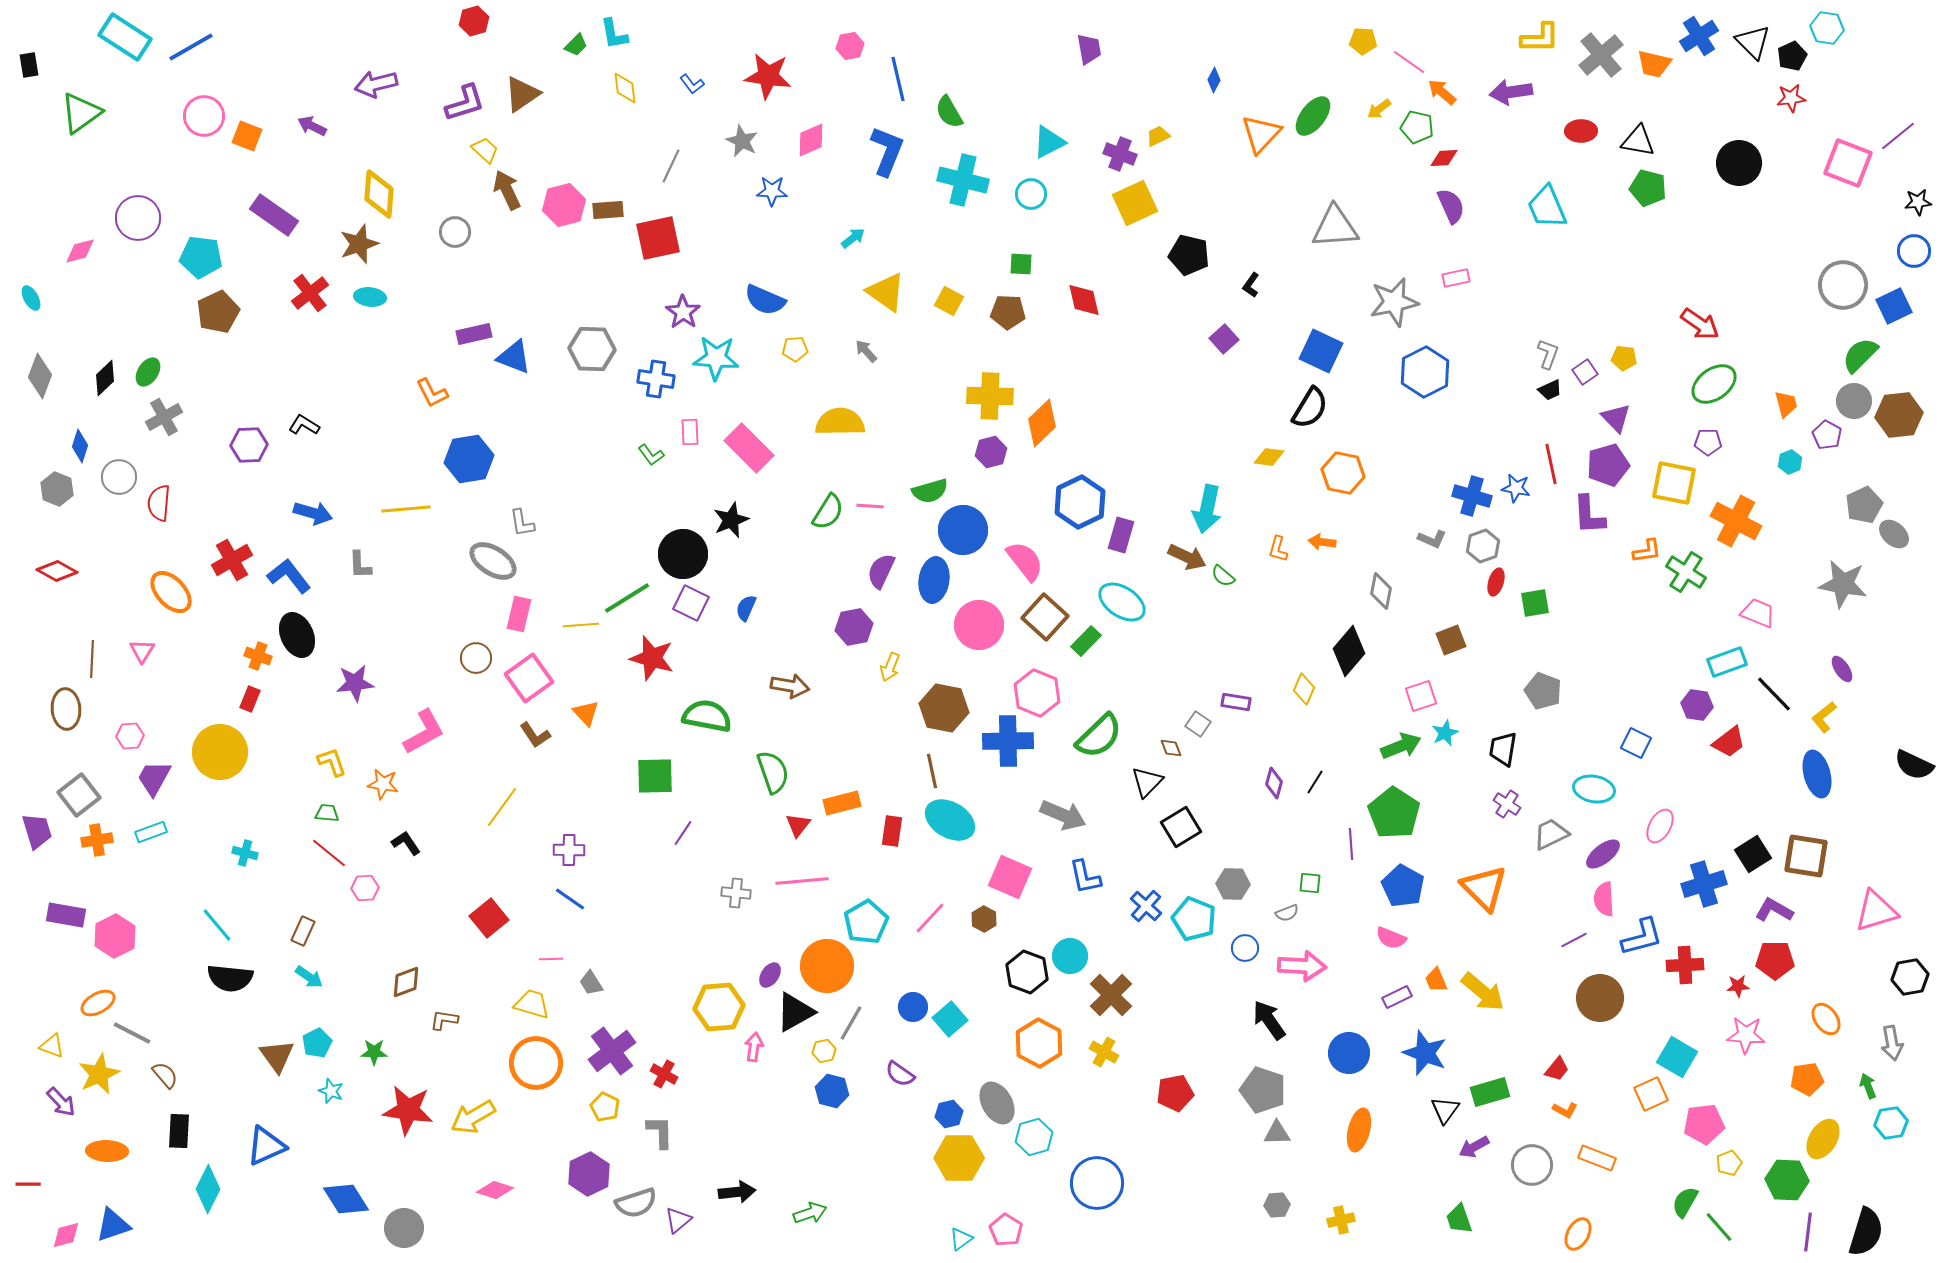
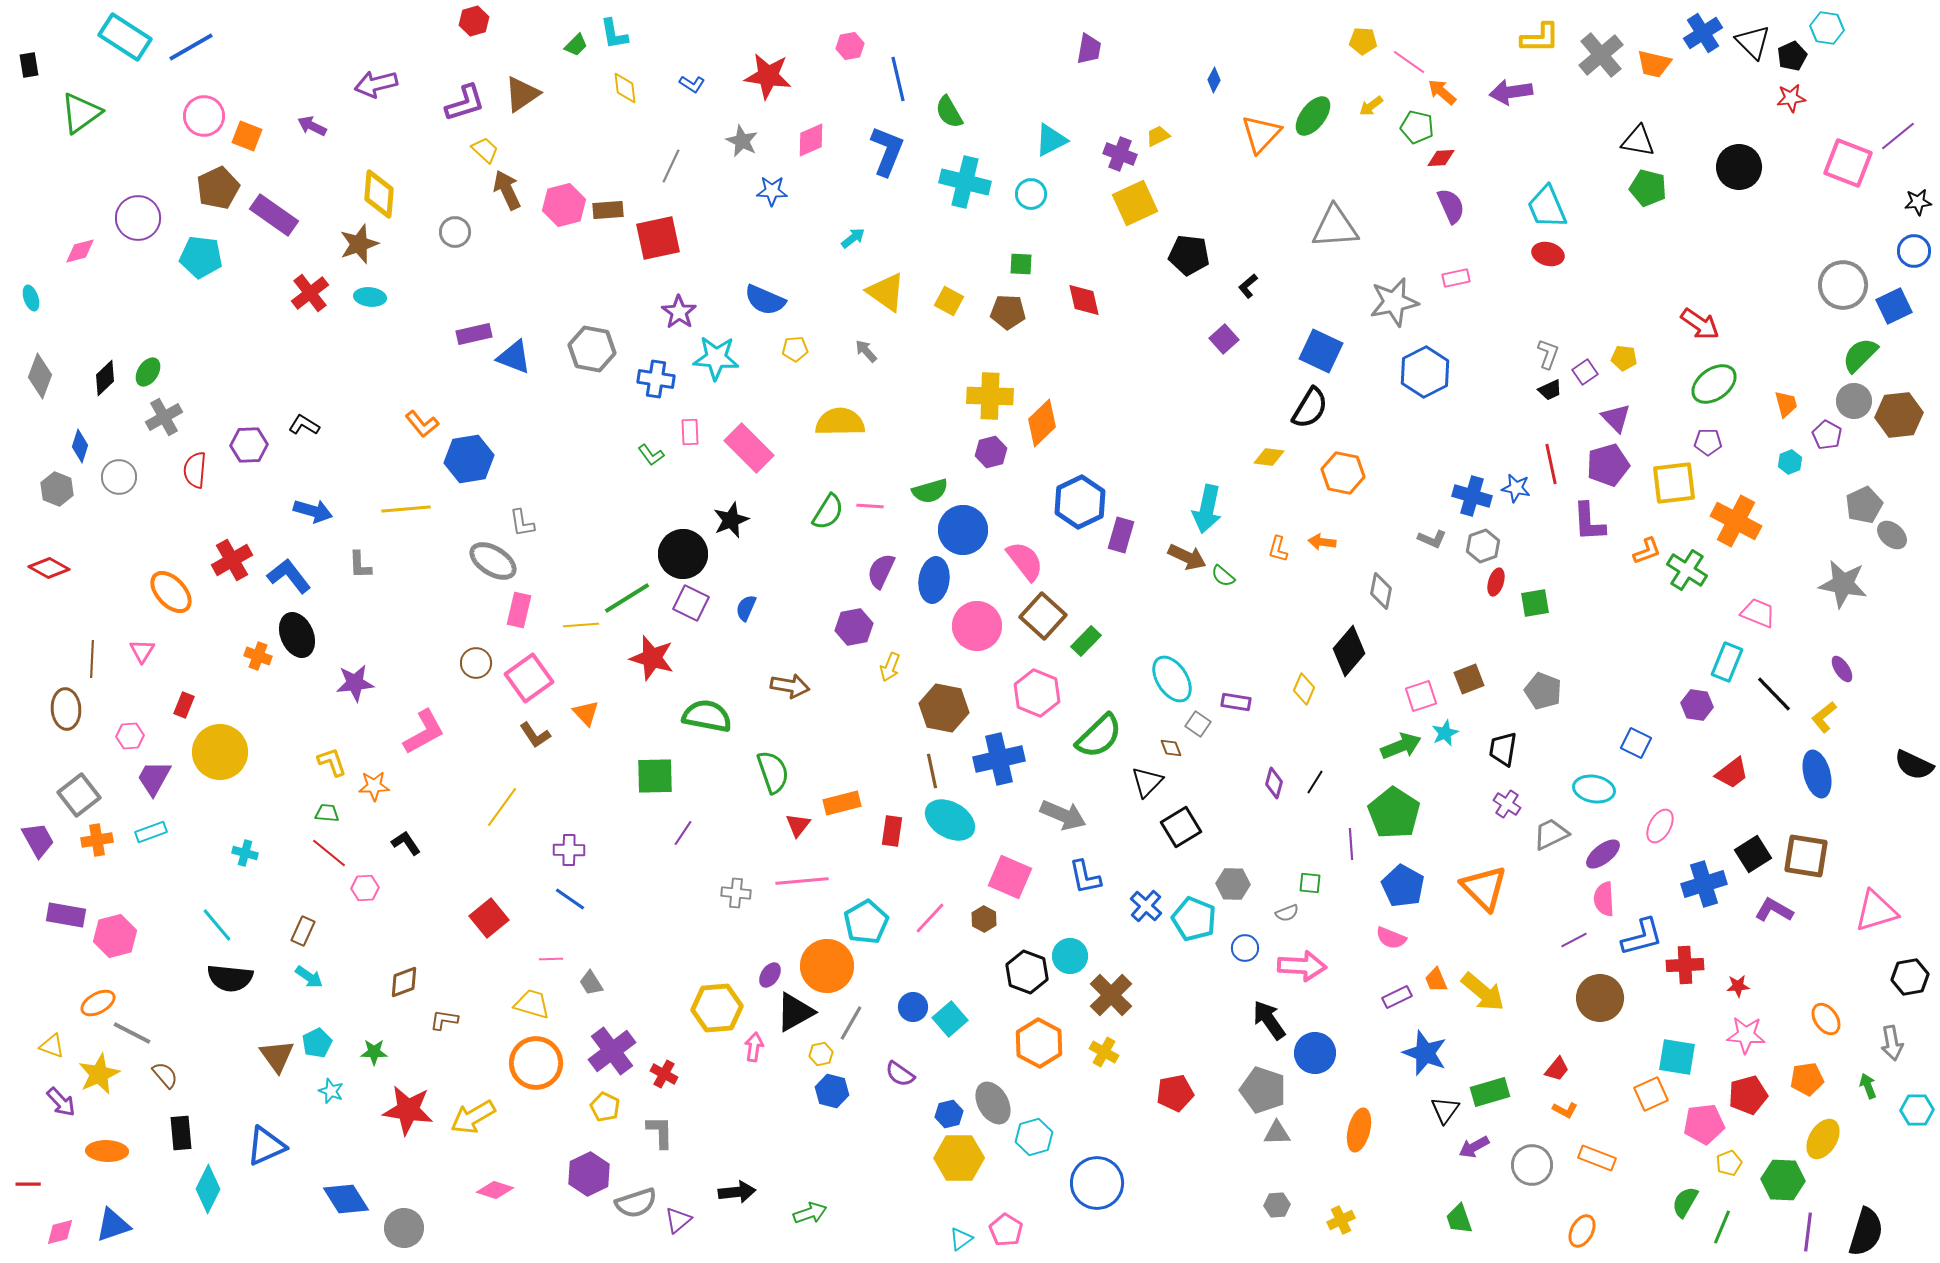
blue cross at (1699, 36): moved 4 px right, 3 px up
purple trapezoid at (1089, 49): rotated 20 degrees clockwise
blue L-shape at (692, 84): rotated 20 degrees counterclockwise
yellow arrow at (1379, 109): moved 8 px left, 3 px up
red ellipse at (1581, 131): moved 33 px left, 123 px down; rotated 16 degrees clockwise
cyan triangle at (1049, 142): moved 2 px right, 2 px up
red diamond at (1444, 158): moved 3 px left
black circle at (1739, 163): moved 4 px down
cyan cross at (963, 180): moved 2 px right, 2 px down
black pentagon at (1189, 255): rotated 6 degrees counterclockwise
black L-shape at (1251, 285): moved 3 px left, 1 px down; rotated 15 degrees clockwise
cyan ellipse at (31, 298): rotated 10 degrees clockwise
brown pentagon at (218, 312): moved 124 px up
purple star at (683, 312): moved 4 px left
gray hexagon at (592, 349): rotated 9 degrees clockwise
orange L-shape at (432, 393): moved 10 px left, 31 px down; rotated 12 degrees counterclockwise
yellow square at (1674, 483): rotated 18 degrees counterclockwise
red semicircle at (159, 503): moved 36 px right, 33 px up
blue arrow at (313, 513): moved 2 px up
purple L-shape at (1589, 515): moved 7 px down
gray ellipse at (1894, 534): moved 2 px left, 1 px down
orange L-shape at (1647, 551): rotated 12 degrees counterclockwise
red diamond at (57, 571): moved 8 px left, 3 px up
green cross at (1686, 572): moved 1 px right, 2 px up
cyan ellipse at (1122, 602): moved 50 px right, 77 px down; rotated 24 degrees clockwise
pink rectangle at (519, 614): moved 4 px up
brown square at (1045, 617): moved 2 px left, 1 px up
pink circle at (979, 625): moved 2 px left, 1 px down
brown square at (1451, 640): moved 18 px right, 39 px down
brown circle at (476, 658): moved 5 px down
cyan rectangle at (1727, 662): rotated 48 degrees counterclockwise
red rectangle at (250, 699): moved 66 px left, 6 px down
blue cross at (1008, 741): moved 9 px left, 18 px down; rotated 12 degrees counterclockwise
red trapezoid at (1729, 742): moved 3 px right, 31 px down
orange star at (383, 784): moved 9 px left, 2 px down; rotated 12 degrees counterclockwise
purple trapezoid at (37, 831): moved 1 px right, 9 px down; rotated 12 degrees counterclockwise
pink hexagon at (115, 936): rotated 12 degrees clockwise
red pentagon at (1775, 960): moved 27 px left, 135 px down; rotated 15 degrees counterclockwise
brown diamond at (406, 982): moved 2 px left
yellow hexagon at (719, 1007): moved 2 px left, 1 px down
yellow hexagon at (824, 1051): moved 3 px left, 3 px down
blue circle at (1349, 1053): moved 34 px left
cyan square at (1677, 1057): rotated 21 degrees counterclockwise
gray ellipse at (997, 1103): moved 4 px left
cyan hexagon at (1891, 1123): moved 26 px right, 13 px up; rotated 8 degrees clockwise
black rectangle at (179, 1131): moved 2 px right, 2 px down; rotated 8 degrees counterclockwise
green hexagon at (1787, 1180): moved 4 px left
yellow cross at (1341, 1220): rotated 12 degrees counterclockwise
green line at (1719, 1227): moved 3 px right; rotated 64 degrees clockwise
orange ellipse at (1578, 1234): moved 4 px right, 3 px up
pink diamond at (66, 1235): moved 6 px left, 3 px up
